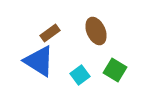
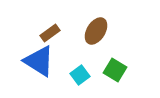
brown ellipse: rotated 56 degrees clockwise
